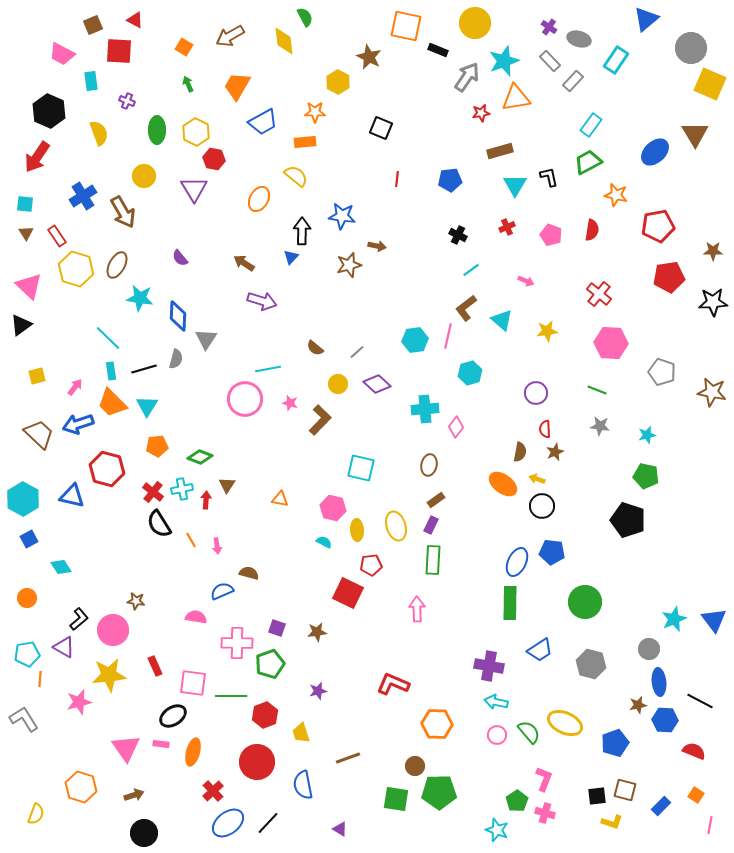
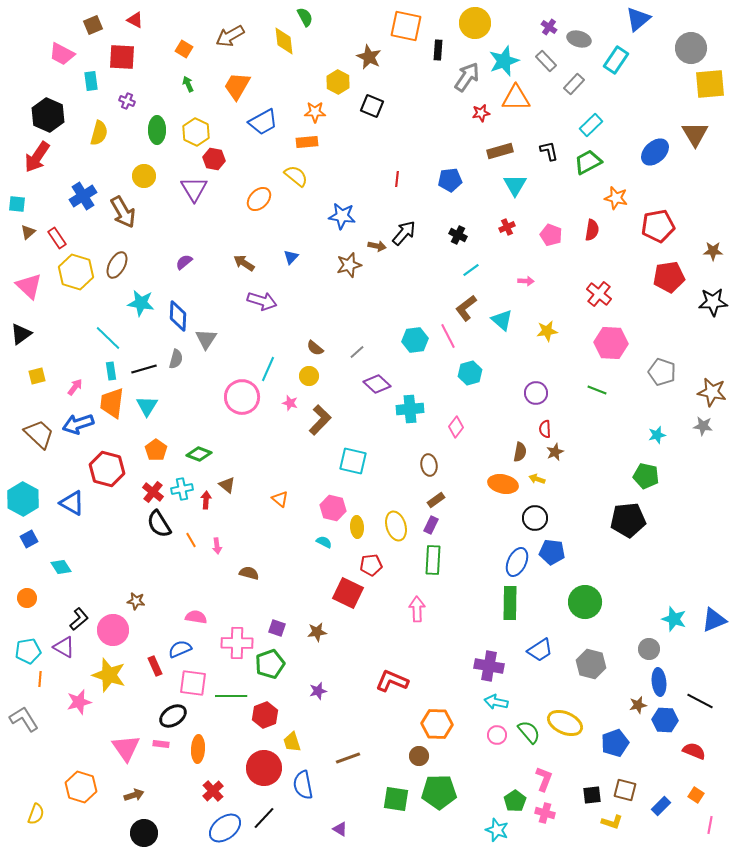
blue triangle at (646, 19): moved 8 px left
orange square at (184, 47): moved 2 px down
black rectangle at (438, 50): rotated 72 degrees clockwise
red square at (119, 51): moved 3 px right, 6 px down
gray rectangle at (550, 61): moved 4 px left
gray rectangle at (573, 81): moved 1 px right, 3 px down
yellow square at (710, 84): rotated 28 degrees counterclockwise
orange triangle at (516, 98): rotated 8 degrees clockwise
black hexagon at (49, 111): moved 1 px left, 4 px down
cyan rectangle at (591, 125): rotated 10 degrees clockwise
black square at (381, 128): moved 9 px left, 22 px up
yellow semicircle at (99, 133): rotated 35 degrees clockwise
orange rectangle at (305, 142): moved 2 px right
black L-shape at (549, 177): moved 26 px up
orange star at (616, 195): moved 3 px down
orange ellipse at (259, 199): rotated 15 degrees clockwise
cyan square at (25, 204): moved 8 px left
black arrow at (302, 231): moved 102 px right, 2 px down; rotated 40 degrees clockwise
brown triangle at (26, 233): moved 2 px right, 1 px up; rotated 21 degrees clockwise
red rectangle at (57, 236): moved 2 px down
purple semicircle at (180, 258): moved 4 px right, 4 px down; rotated 90 degrees clockwise
yellow hexagon at (76, 269): moved 3 px down
pink arrow at (526, 281): rotated 21 degrees counterclockwise
cyan star at (140, 298): moved 1 px right, 5 px down
black triangle at (21, 325): moved 9 px down
pink line at (448, 336): rotated 40 degrees counterclockwise
cyan line at (268, 369): rotated 55 degrees counterclockwise
yellow circle at (338, 384): moved 29 px left, 8 px up
pink circle at (245, 399): moved 3 px left, 2 px up
orange trapezoid at (112, 403): rotated 52 degrees clockwise
cyan cross at (425, 409): moved 15 px left
gray star at (600, 426): moved 103 px right
cyan star at (647, 435): moved 10 px right
orange pentagon at (157, 446): moved 1 px left, 4 px down; rotated 30 degrees counterclockwise
green diamond at (200, 457): moved 1 px left, 3 px up
brown ellipse at (429, 465): rotated 20 degrees counterclockwise
cyan square at (361, 468): moved 8 px left, 7 px up
orange ellipse at (503, 484): rotated 24 degrees counterclockwise
brown triangle at (227, 485): rotated 24 degrees counterclockwise
blue triangle at (72, 496): moved 7 px down; rotated 16 degrees clockwise
orange triangle at (280, 499): rotated 30 degrees clockwise
black circle at (542, 506): moved 7 px left, 12 px down
black pentagon at (628, 520): rotated 24 degrees counterclockwise
yellow ellipse at (357, 530): moved 3 px up
blue semicircle at (222, 591): moved 42 px left, 58 px down
cyan star at (674, 619): rotated 30 degrees counterclockwise
blue triangle at (714, 620): rotated 44 degrees clockwise
cyan pentagon at (27, 654): moved 1 px right, 3 px up
yellow star at (109, 675): rotated 24 degrees clockwise
red L-shape at (393, 684): moved 1 px left, 3 px up
yellow trapezoid at (301, 733): moved 9 px left, 9 px down
orange ellipse at (193, 752): moved 5 px right, 3 px up; rotated 12 degrees counterclockwise
red circle at (257, 762): moved 7 px right, 6 px down
brown circle at (415, 766): moved 4 px right, 10 px up
black square at (597, 796): moved 5 px left, 1 px up
green pentagon at (517, 801): moved 2 px left
blue ellipse at (228, 823): moved 3 px left, 5 px down
black line at (268, 823): moved 4 px left, 5 px up
